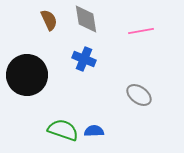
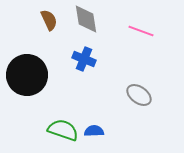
pink line: rotated 30 degrees clockwise
